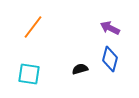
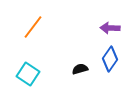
purple arrow: rotated 24 degrees counterclockwise
blue diamond: rotated 20 degrees clockwise
cyan square: moved 1 px left; rotated 25 degrees clockwise
